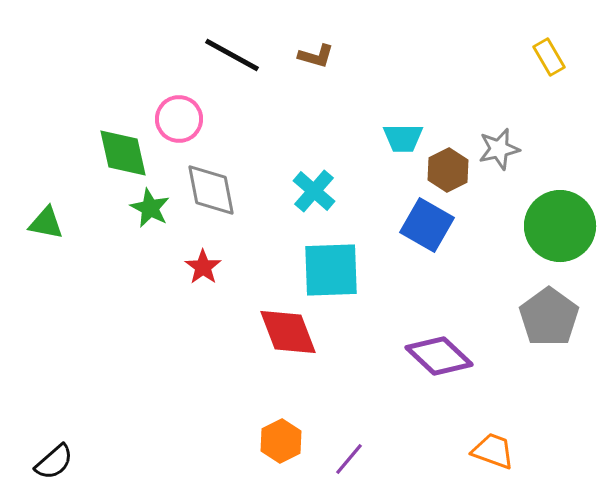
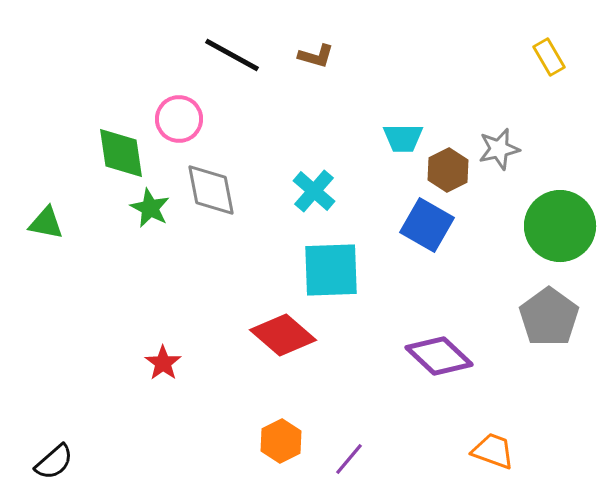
green diamond: moved 2 px left; rotated 4 degrees clockwise
red star: moved 40 px left, 96 px down
red diamond: moved 5 px left, 3 px down; rotated 28 degrees counterclockwise
